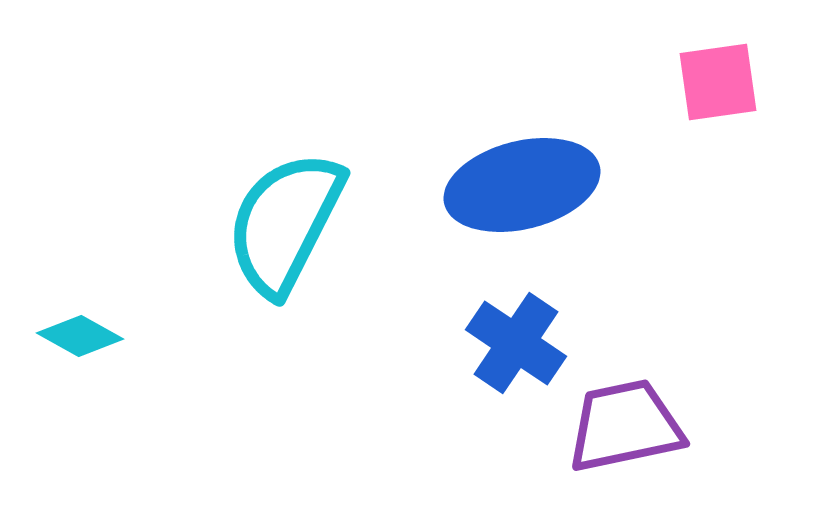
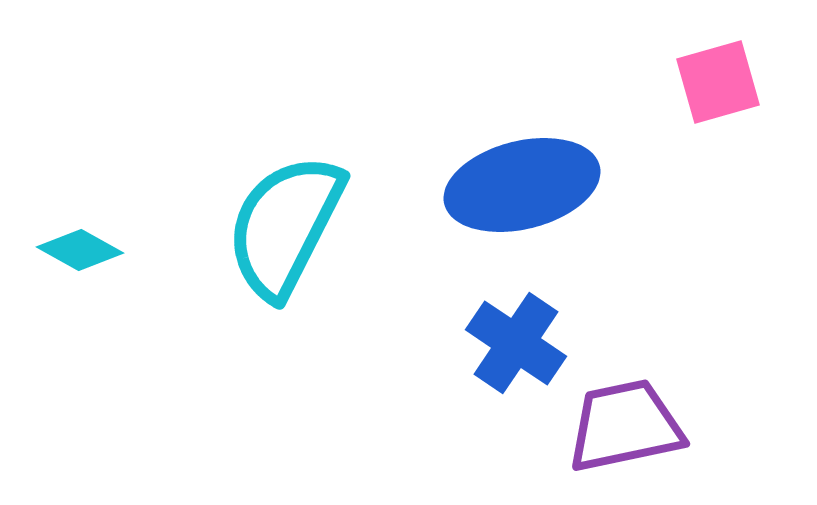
pink square: rotated 8 degrees counterclockwise
cyan semicircle: moved 3 px down
cyan diamond: moved 86 px up
